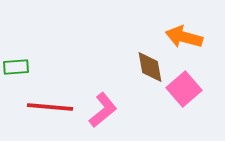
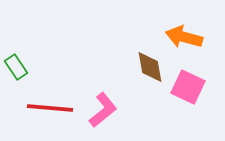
green rectangle: rotated 60 degrees clockwise
pink square: moved 4 px right, 2 px up; rotated 24 degrees counterclockwise
red line: moved 1 px down
